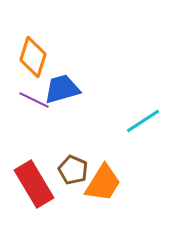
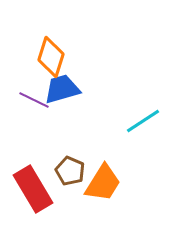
orange diamond: moved 18 px right
brown pentagon: moved 3 px left, 1 px down
red rectangle: moved 1 px left, 5 px down
